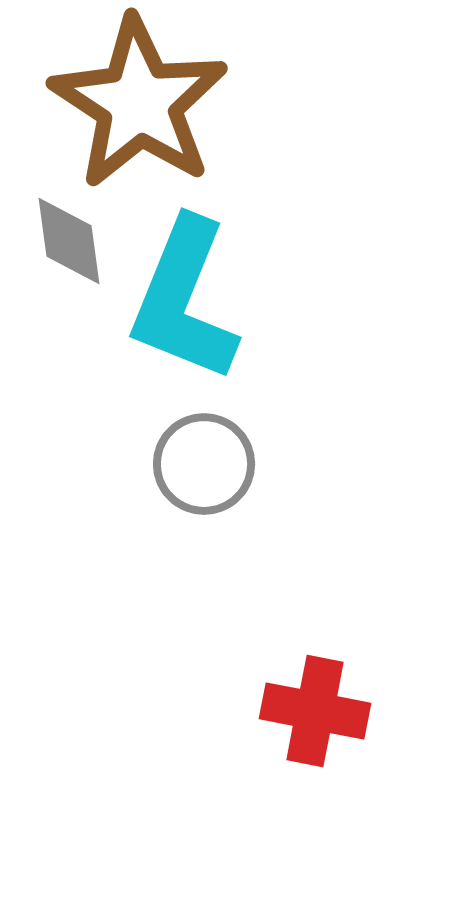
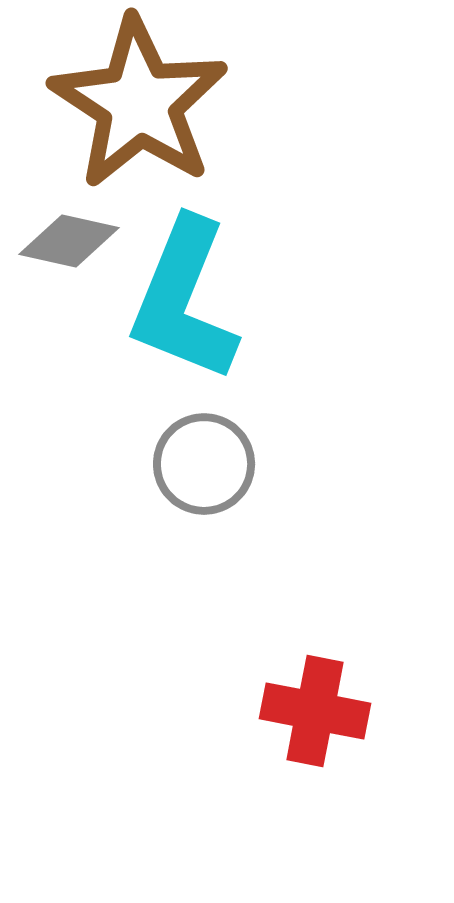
gray diamond: rotated 70 degrees counterclockwise
